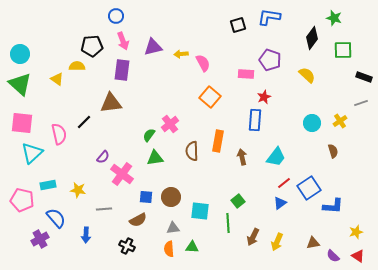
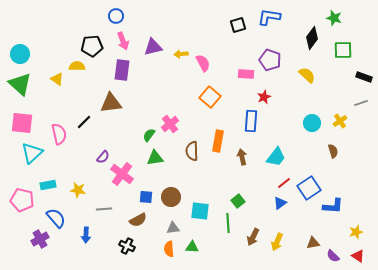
blue rectangle at (255, 120): moved 4 px left, 1 px down
